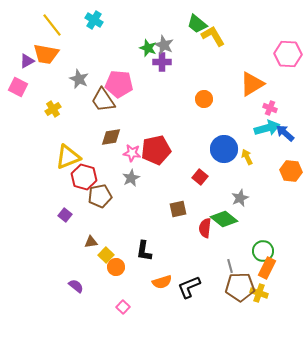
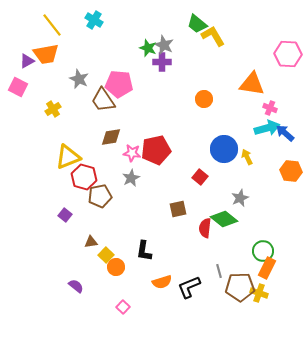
orange trapezoid at (46, 54): rotated 20 degrees counterclockwise
orange triangle at (252, 84): rotated 40 degrees clockwise
gray line at (230, 266): moved 11 px left, 5 px down
